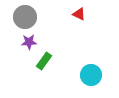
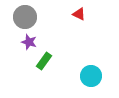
purple star: rotated 21 degrees clockwise
cyan circle: moved 1 px down
